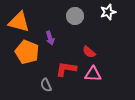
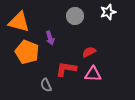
red semicircle: rotated 112 degrees clockwise
